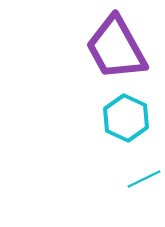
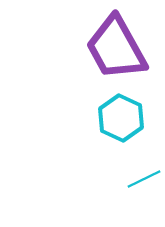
cyan hexagon: moved 5 px left
